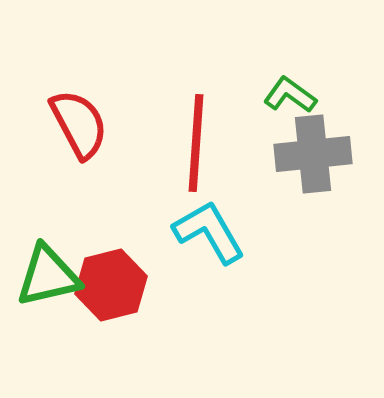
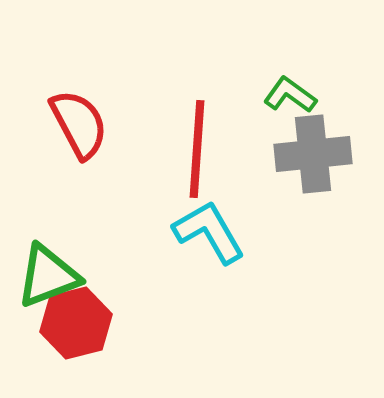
red line: moved 1 px right, 6 px down
green triangle: rotated 8 degrees counterclockwise
red hexagon: moved 35 px left, 38 px down
